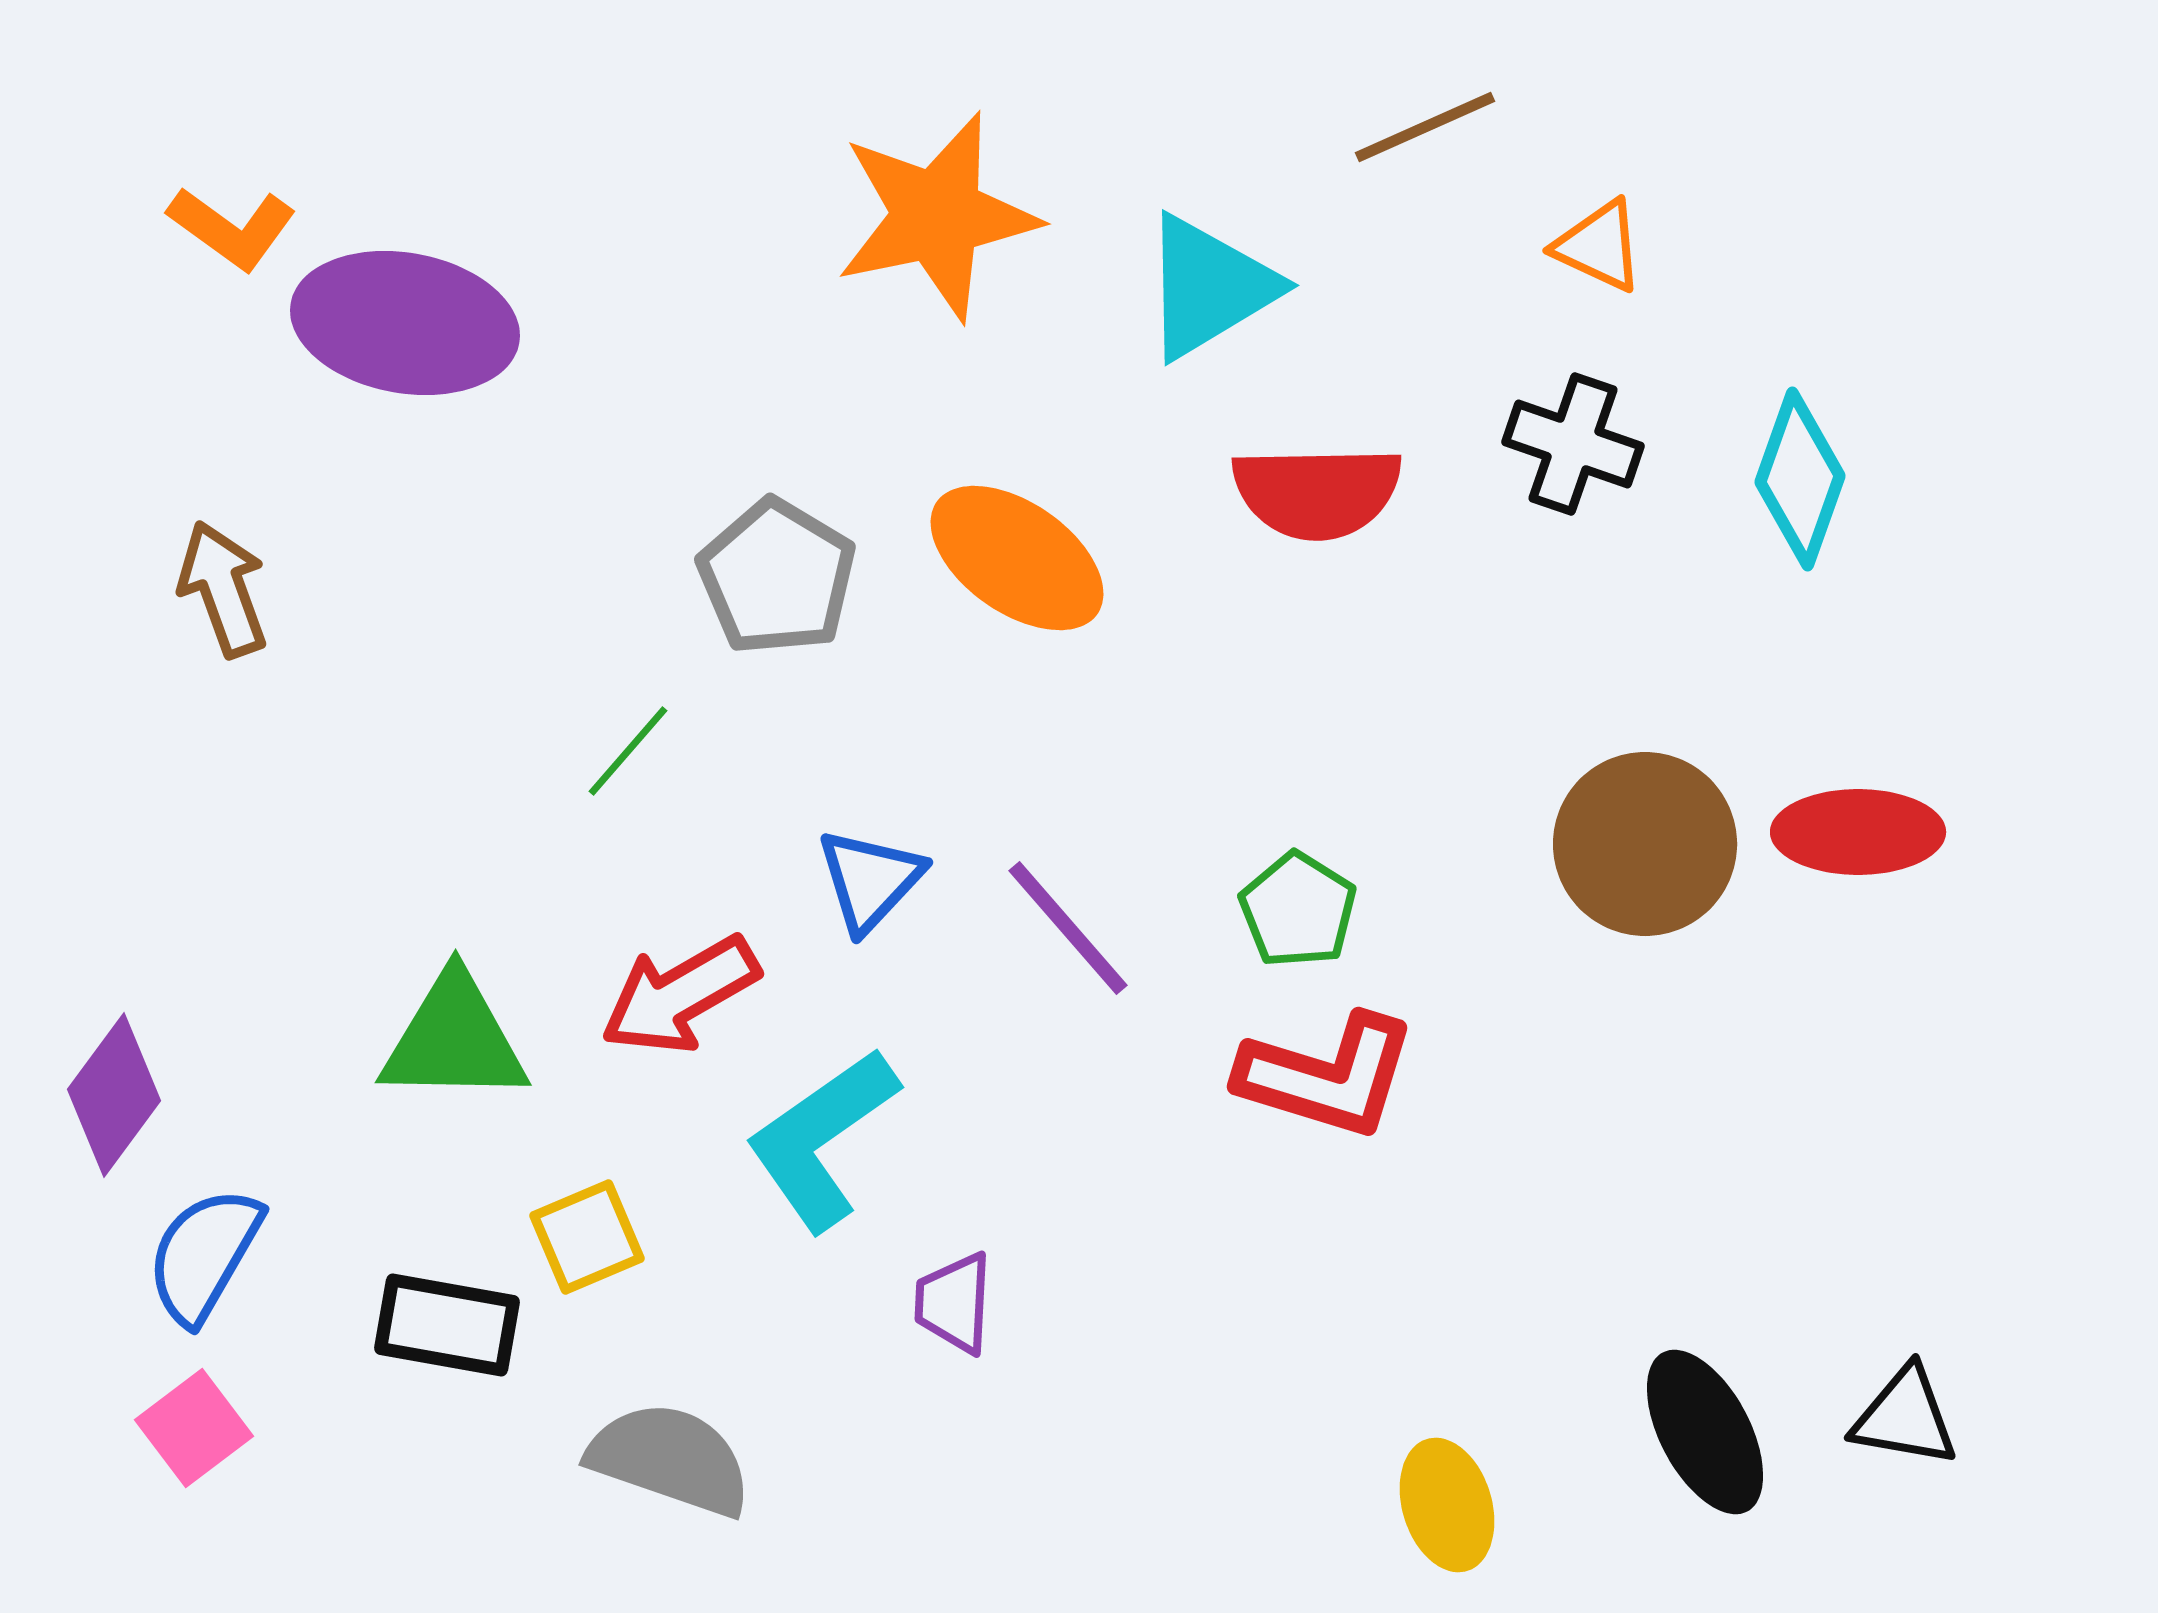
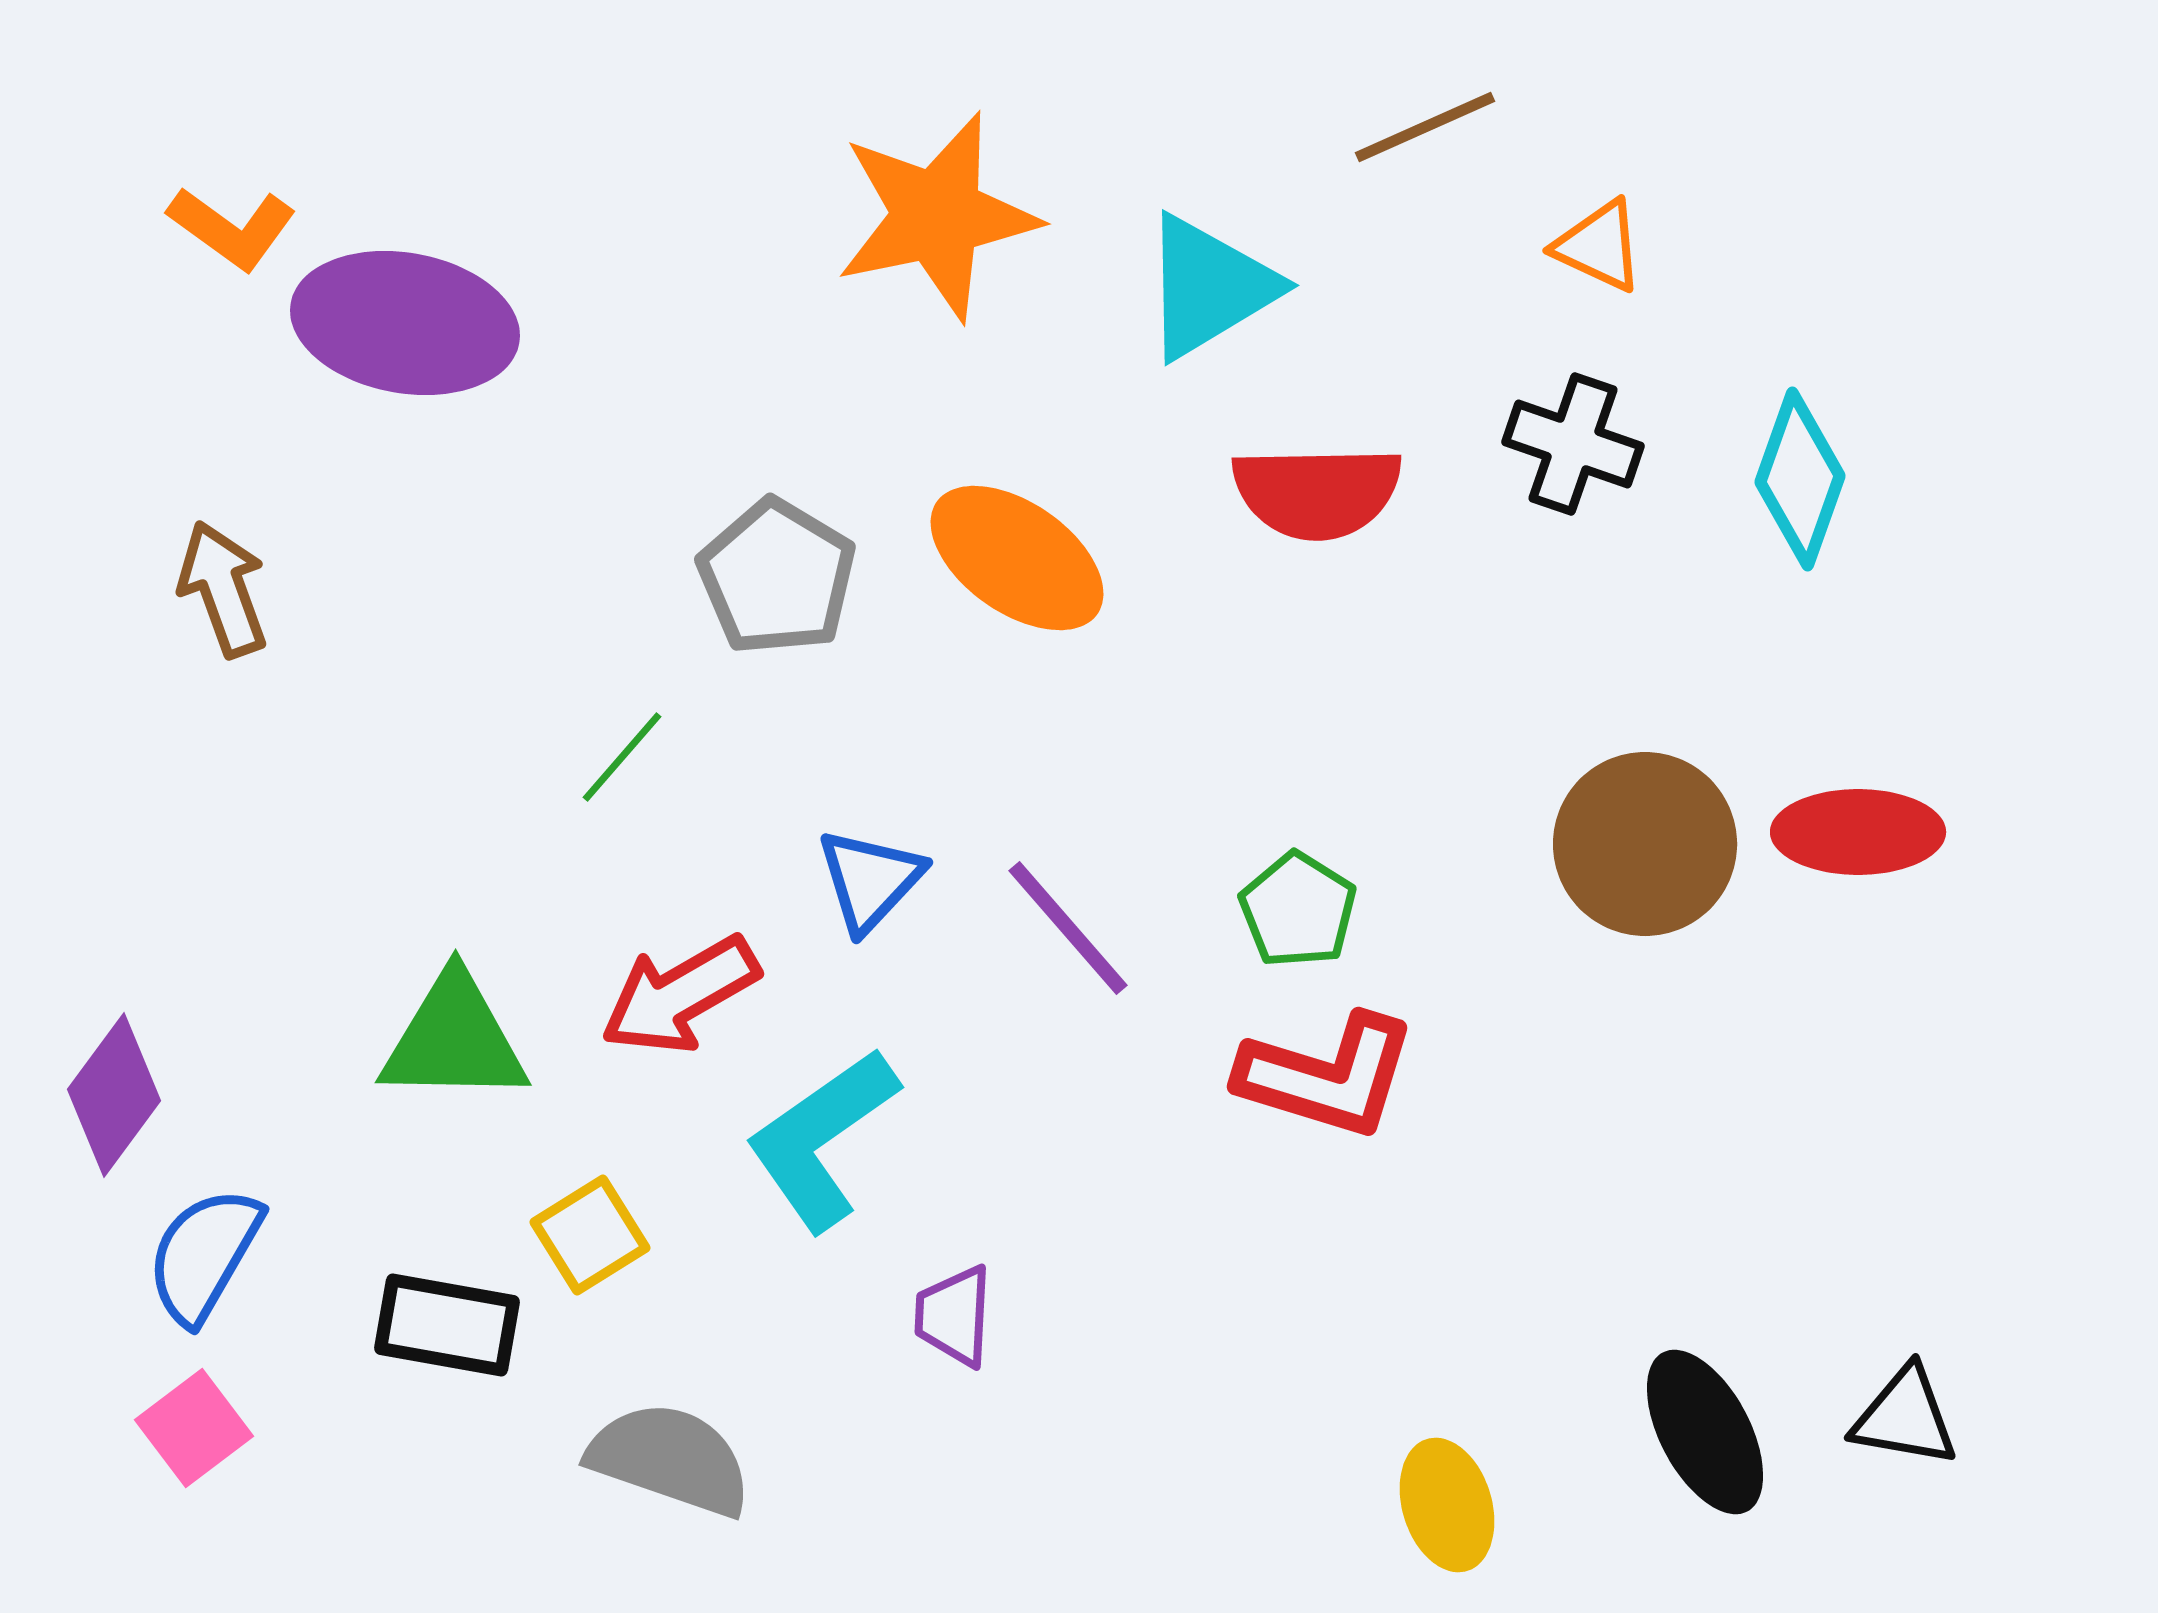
green line: moved 6 px left, 6 px down
yellow square: moved 3 px right, 2 px up; rotated 9 degrees counterclockwise
purple trapezoid: moved 13 px down
